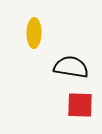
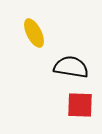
yellow ellipse: rotated 28 degrees counterclockwise
